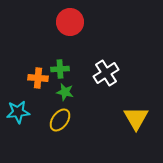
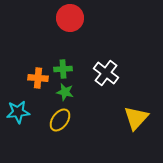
red circle: moved 4 px up
green cross: moved 3 px right
white cross: rotated 20 degrees counterclockwise
yellow triangle: rotated 12 degrees clockwise
